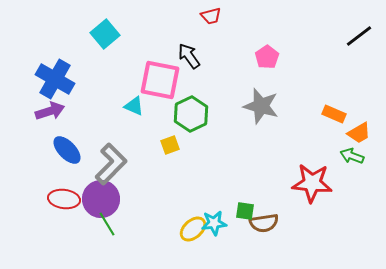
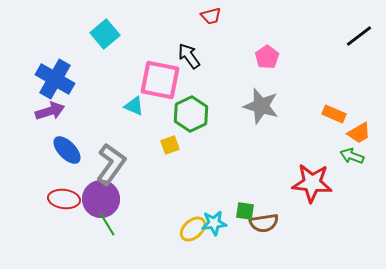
gray L-shape: rotated 9 degrees counterclockwise
